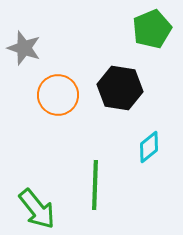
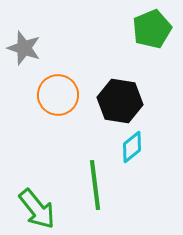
black hexagon: moved 13 px down
cyan diamond: moved 17 px left
green line: rotated 9 degrees counterclockwise
